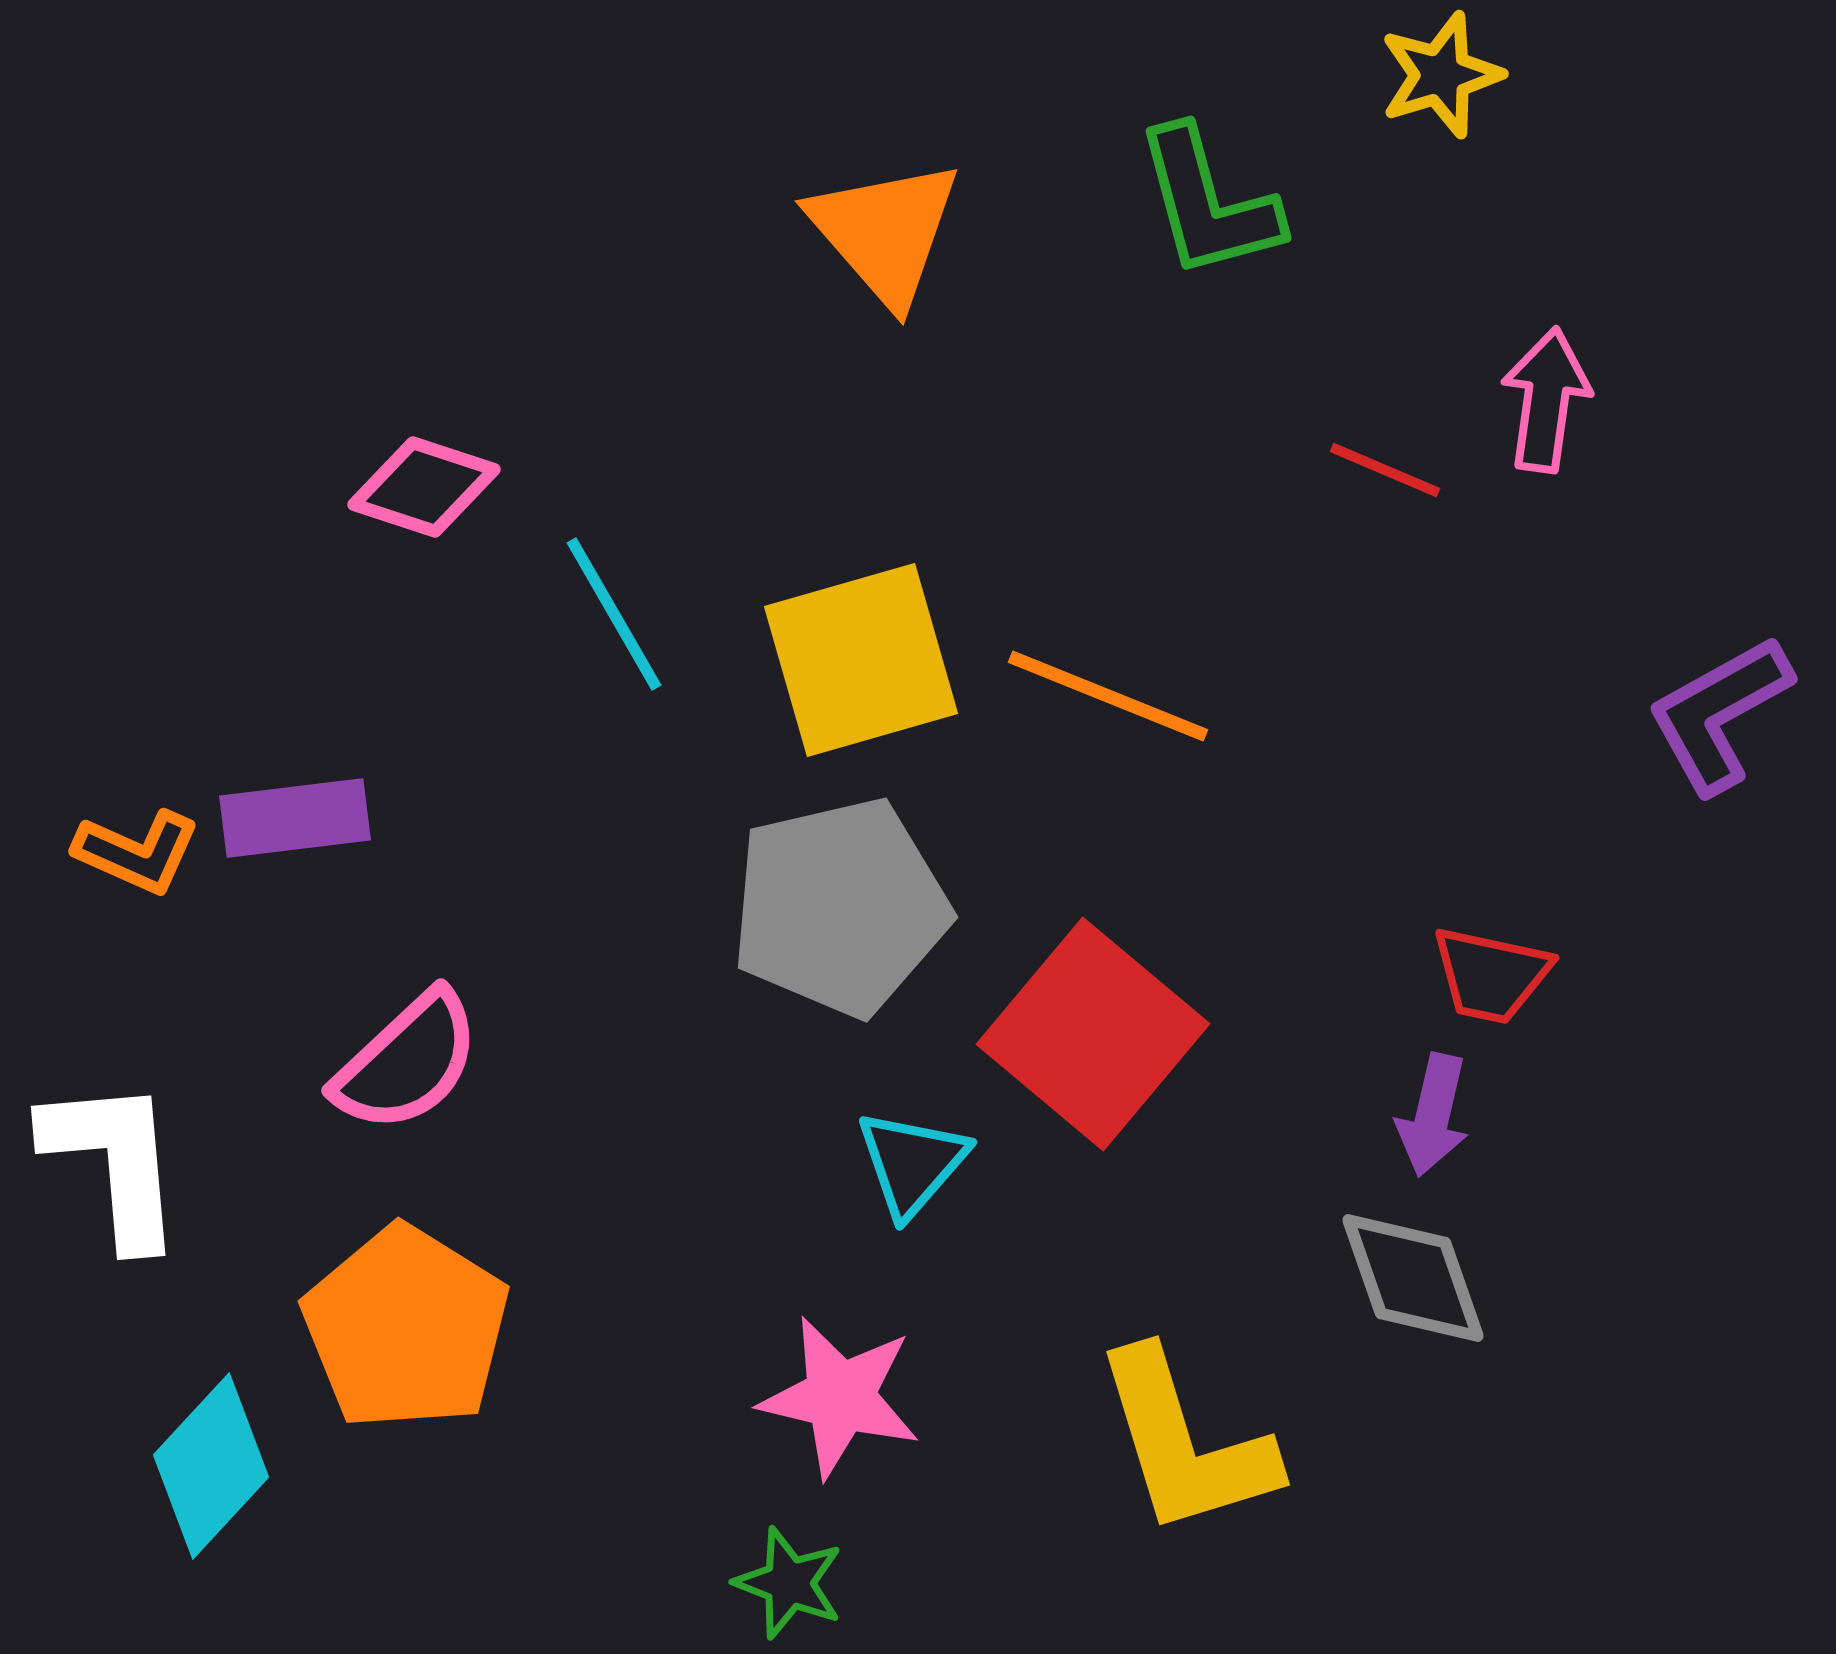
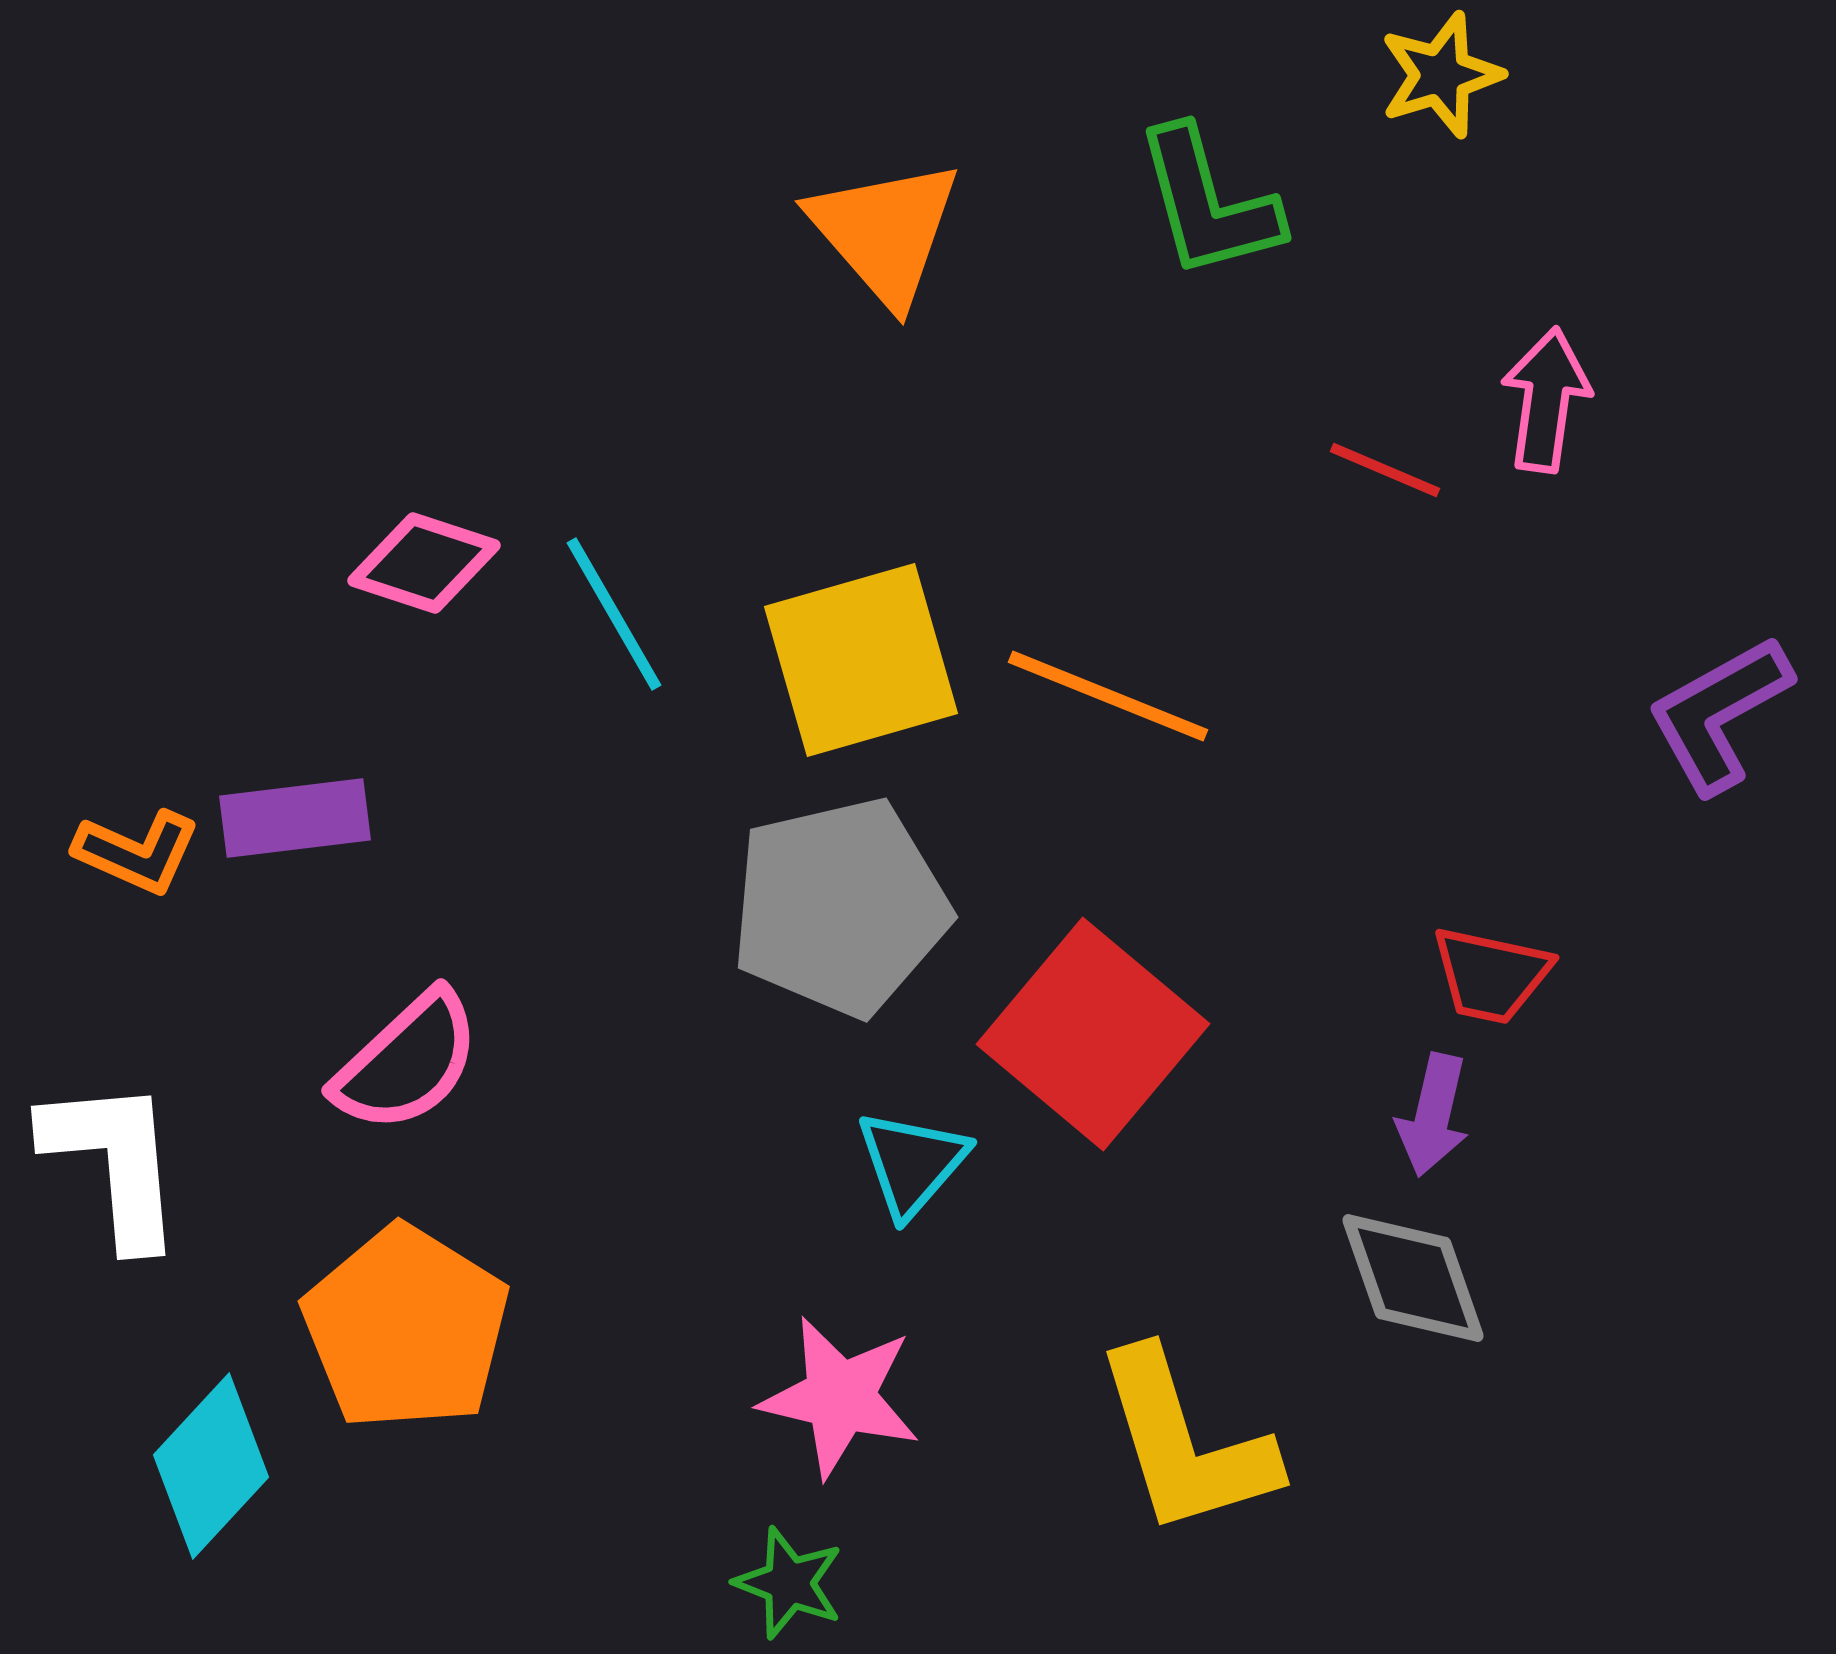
pink diamond: moved 76 px down
